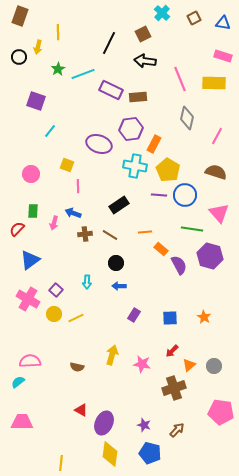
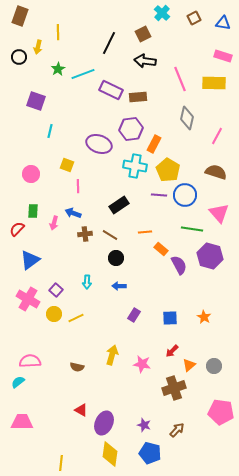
cyan line at (50, 131): rotated 24 degrees counterclockwise
black circle at (116, 263): moved 5 px up
